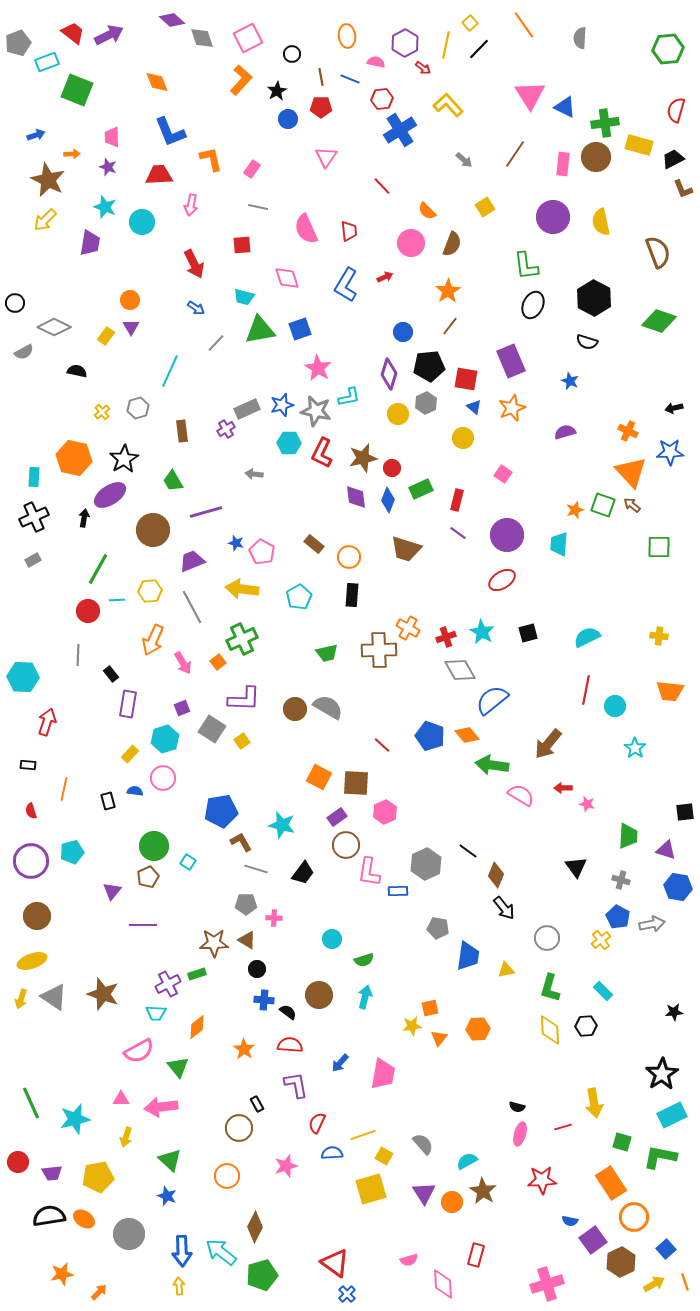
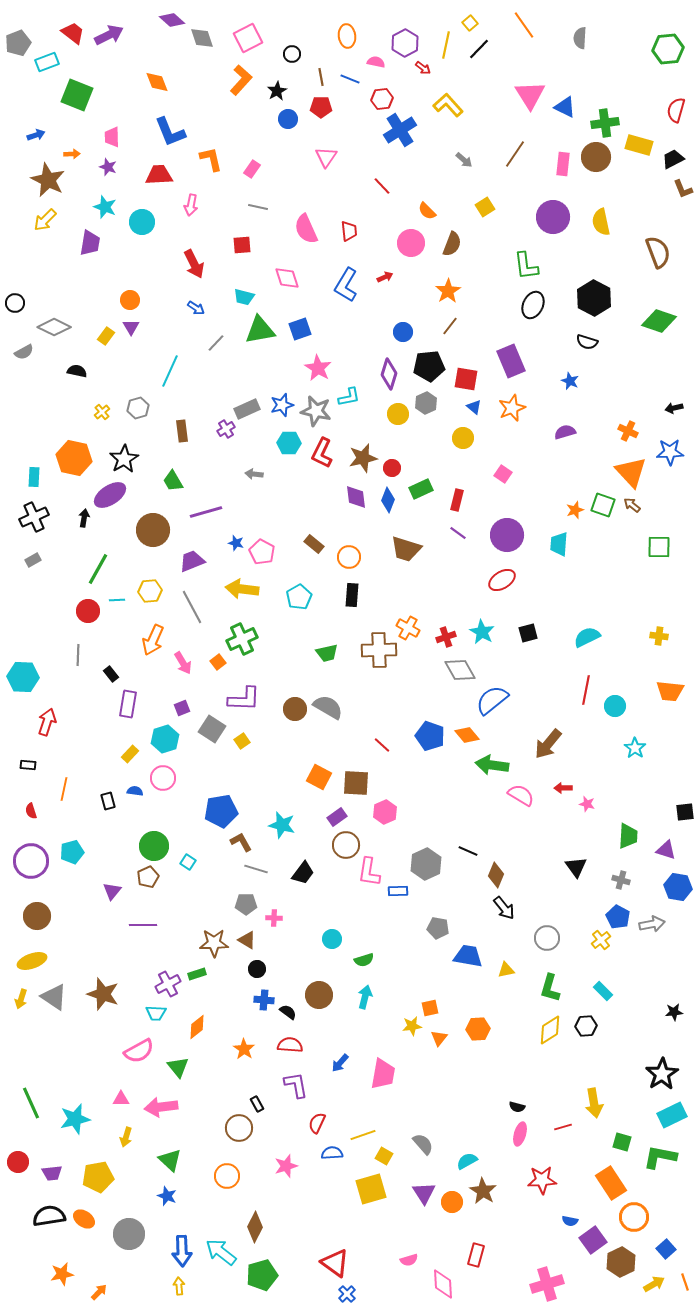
green square at (77, 90): moved 5 px down
black line at (468, 851): rotated 12 degrees counterclockwise
blue trapezoid at (468, 956): rotated 88 degrees counterclockwise
yellow diamond at (550, 1030): rotated 60 degrees clockwise
